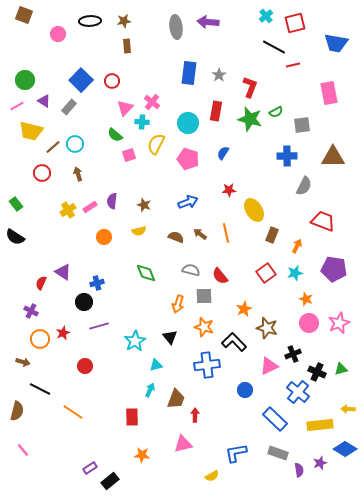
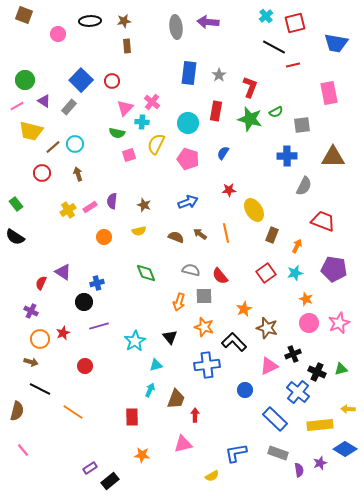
green semicircle at (115, 135): moved 2 px right, 2 px up; rotated 28 degrees counterclockwise
orange arrow at (178, 304): moved 1 px right, 2 px up
brown arrow at (23, 362): moved 8 px right
